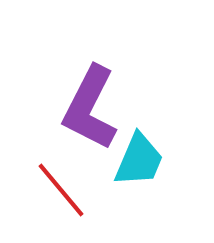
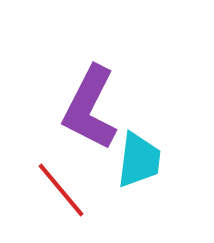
cyan trapezoid: rotated 16 degrees counterclockwise
